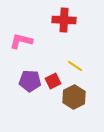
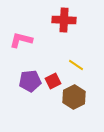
pink L-shape: moved 1 px up
yellow line: moved 1 px right, 1 px up
purple pentagon: rotated 10 degrees counterclockwise
